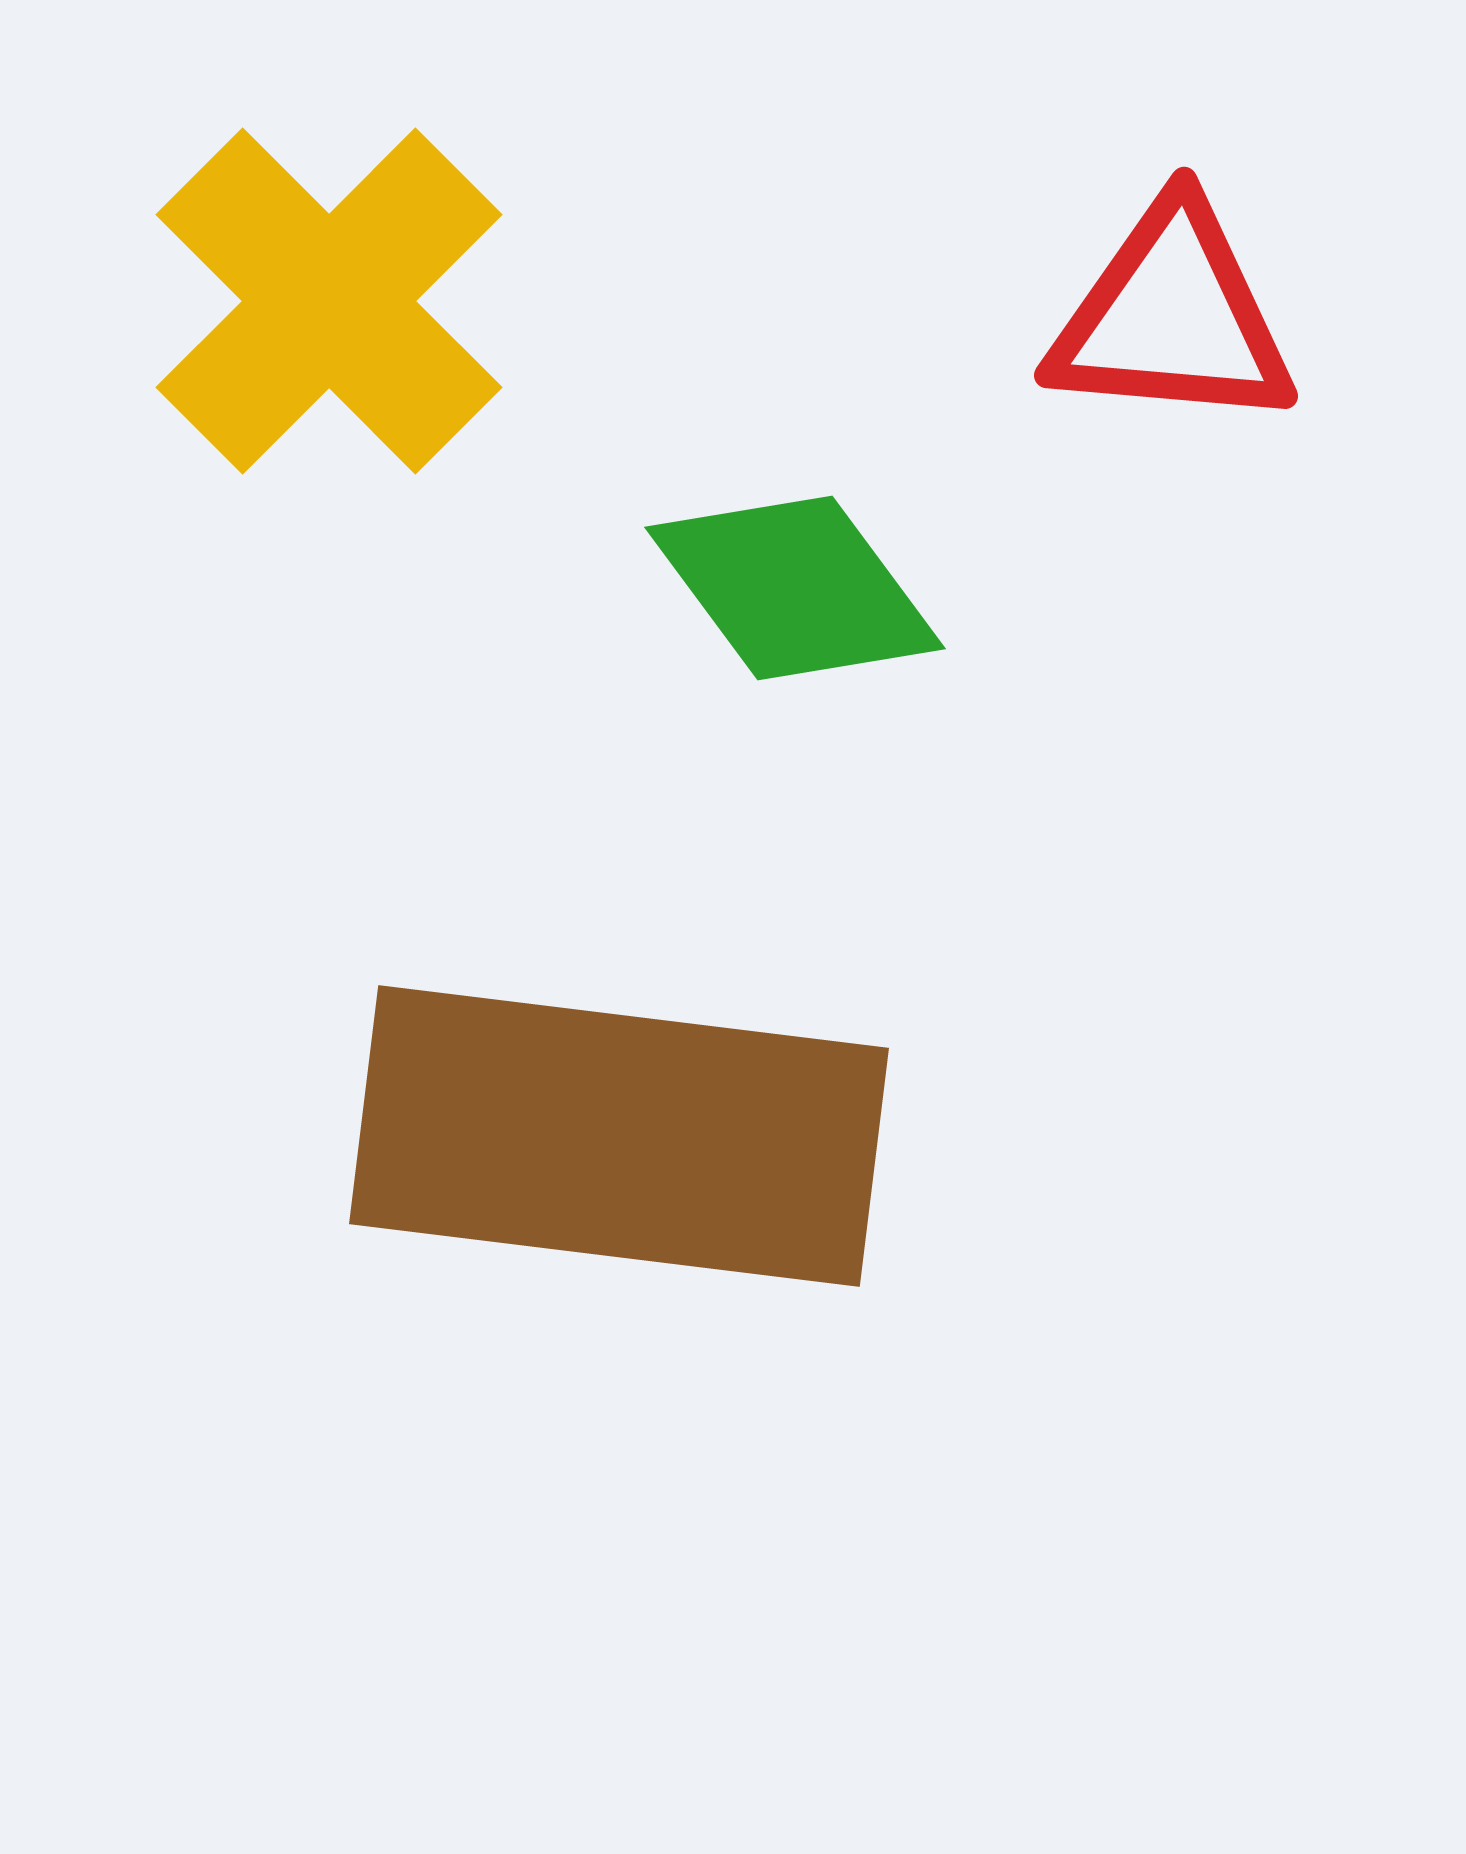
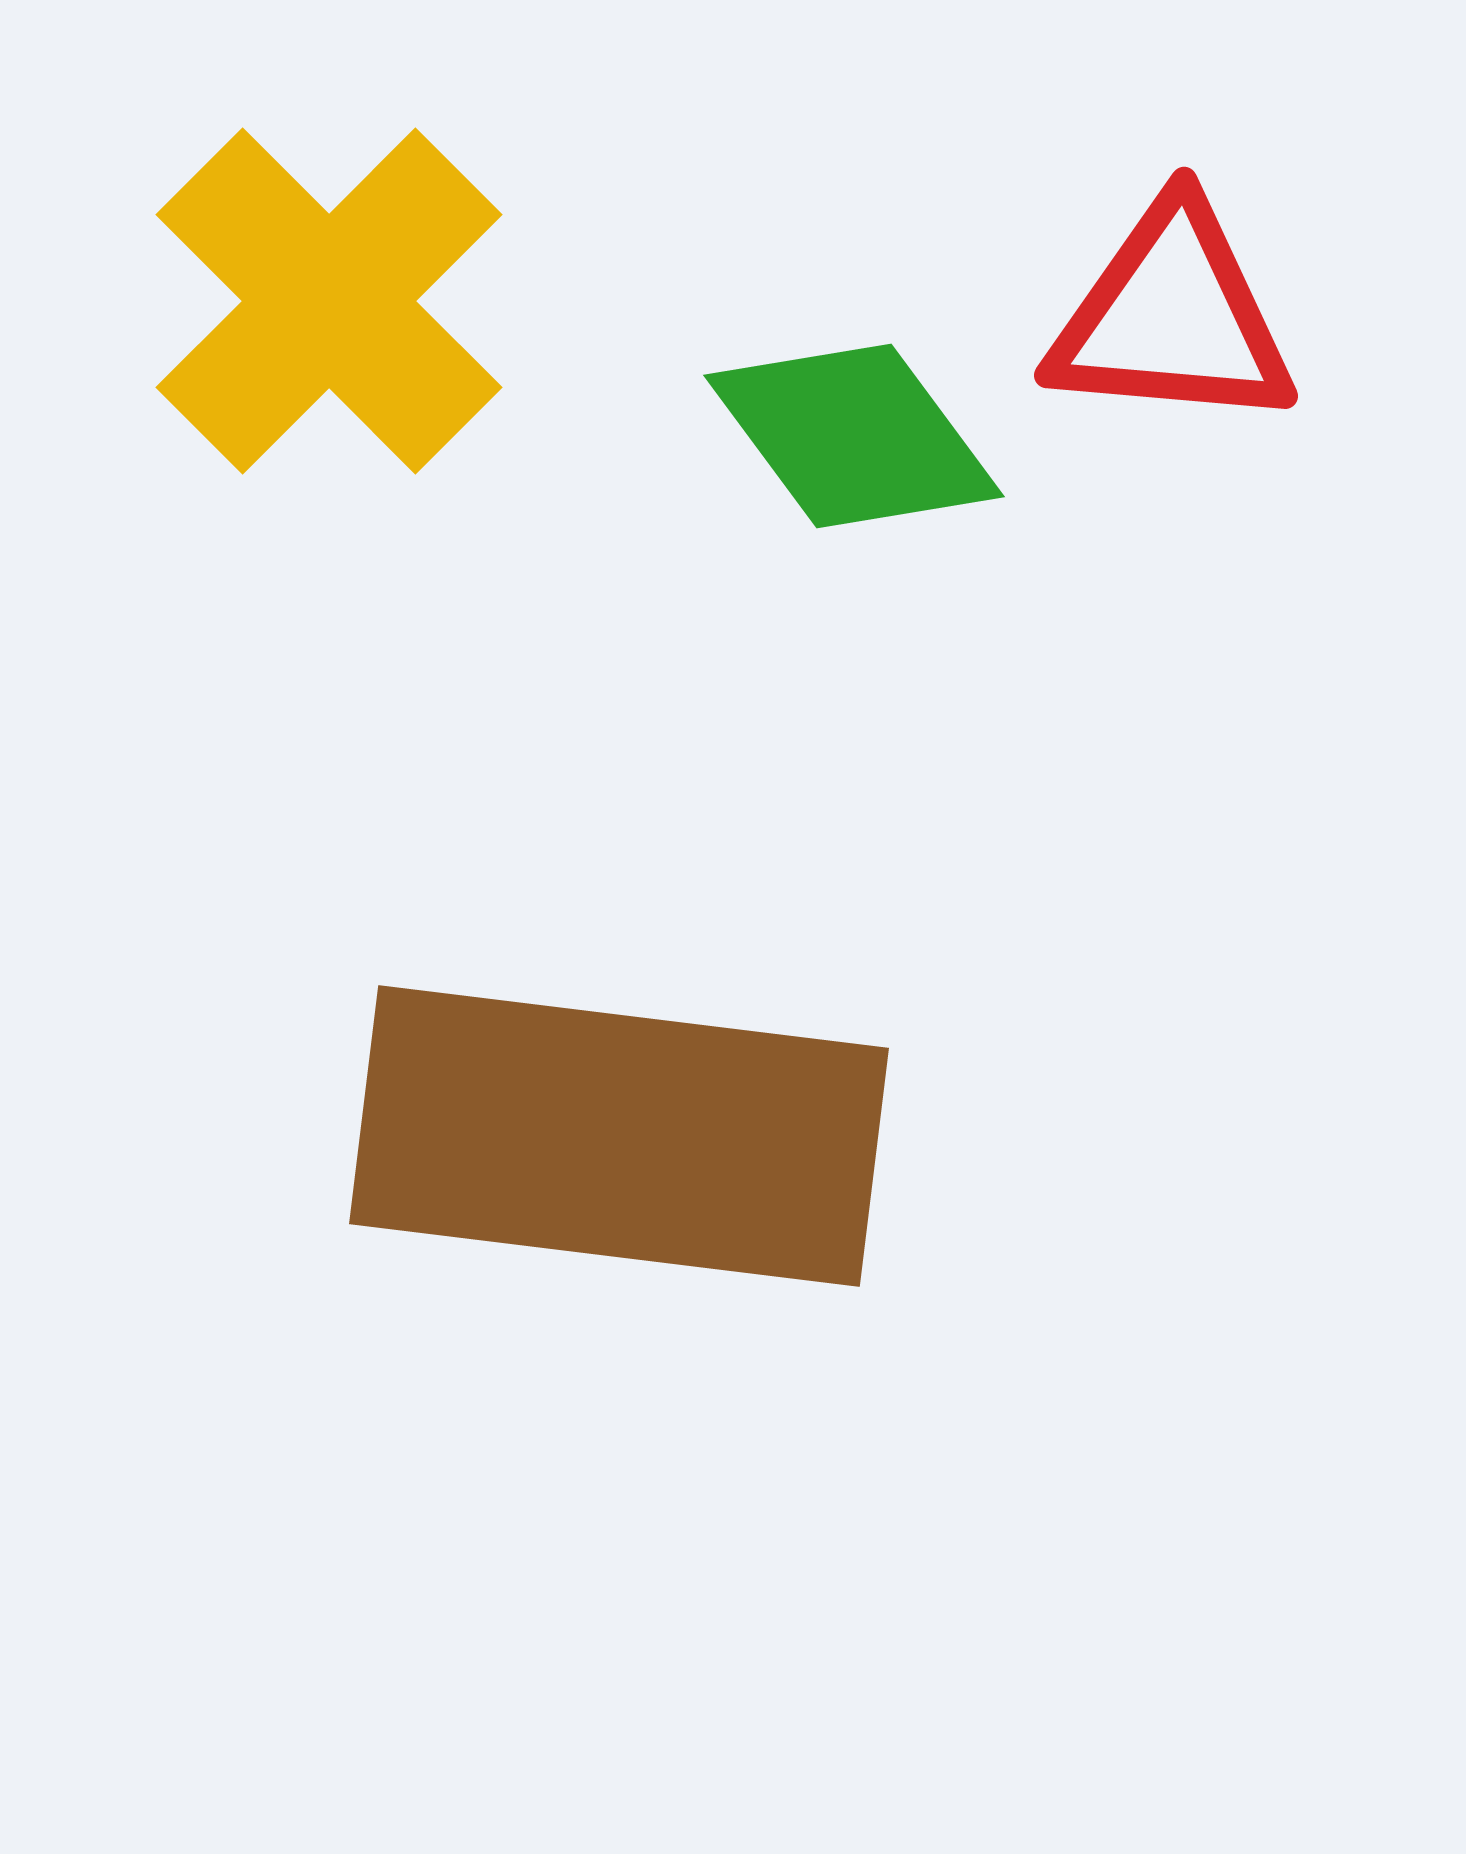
green diamond: moved 59 px right, 152 px up
